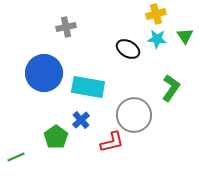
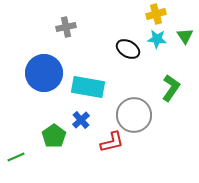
green pentagon: moved 2 px left, 1 px up
